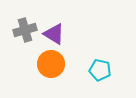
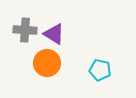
gray cross: rotated 20 degrees clockwise
orange circle: moved 4 px left, 1 px up
